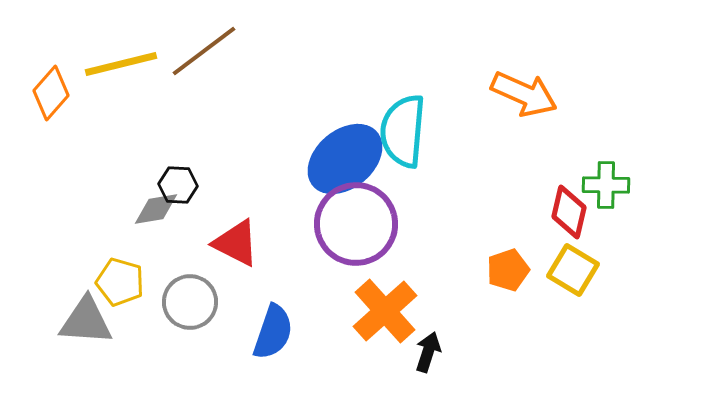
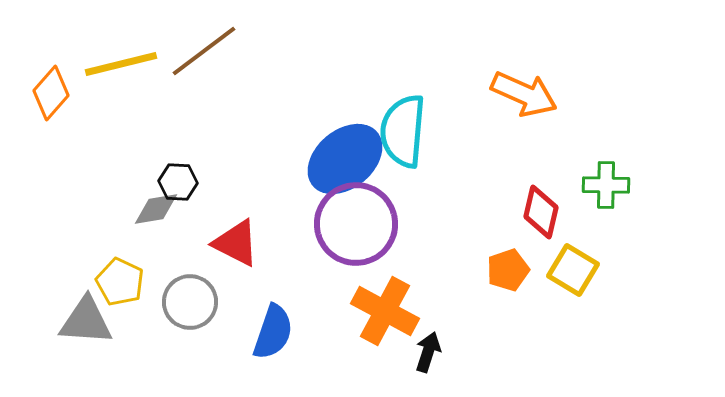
black hexagon: moved 3 px up
red diamond: moved 28 px left
yellow pentagon: rotated 9 degrees clockwise
orange cross: rotated 20 degrees counterclockwise
